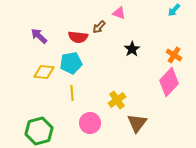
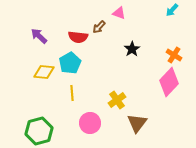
cyan arrow: moved 2 px left
cyan pentagon: moved 1 px left; rotated 20 degrees counterclockwise
